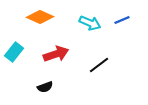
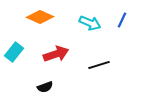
blue line: rotated 42 degrees counterclockwise
black line: rotated 20 degrees clockwise
